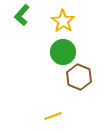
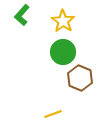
brown hexagon: moved 1 px right, 1 px down
yellow line: moved 2 px up
